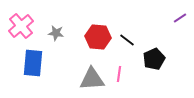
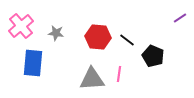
black pentagon: moved 1 px left, 3 px up; rotated 25 degrees counterclockwise
